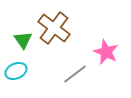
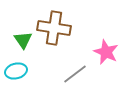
brown cross: rotated 28 degrees counterclockwise
cyan ellipse: rotated 10 degrees clockwise
